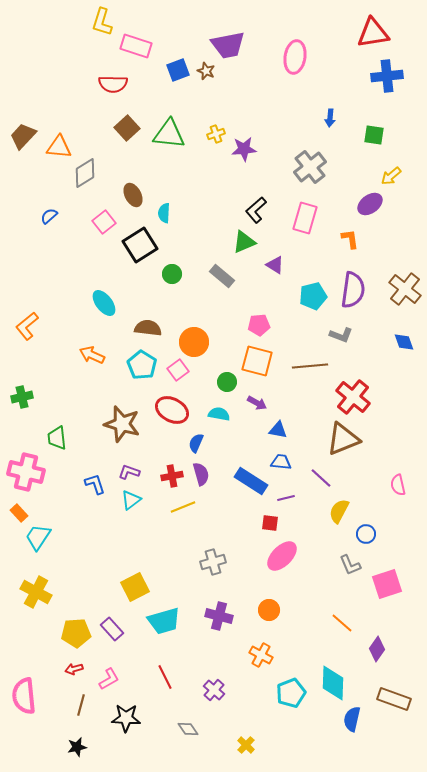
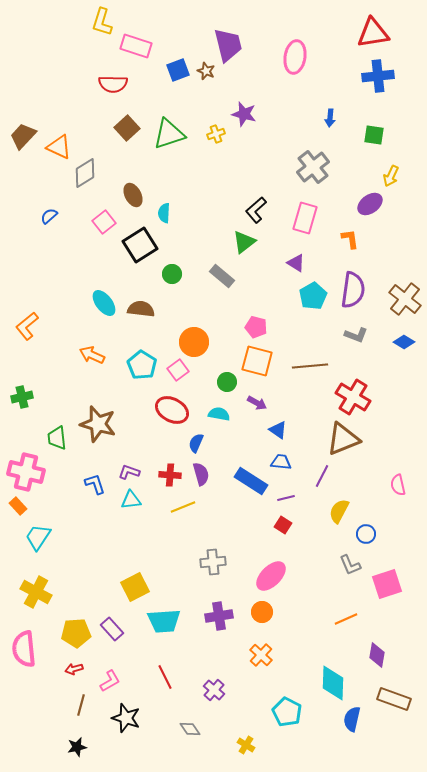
purple trapezoid at (228, 45): rotated 93 degrees counterclockwise
blue cross at (387, 76): moved 9 px left
green triangle at (169, 134): rotated 24 degrees counterclockwise
orange triangle at (59, 147): rotated 20 degrees clockwise
purple star at (244, 149): moved 35 px up; rotated 20 degrees clockwise
gray cross at (310, 167): moved 3 px right
yellow arrow at (391, 176): rotated 25 degrees counterclockwise
green triangle at (244, 242): rotated 15 degrees counterclockwise
purple triangle at (275, 265): moved 21 px right, 2 px up
brown cross at (405, 289): moved 10 px down
cyan pentagon at (313, 296): rotated 16 degrees counterclockwise
pink pentagon at (259, 325): moved 3 px left, 2 px down; rotated 20 degrees clockwise
brown semicircle at (148, 328): moved 7 px left, 19 px up
gray L-shape at (341, 335): moved 15 px right
blue diamond at (404, 342): rotated 40 degrees counterclockwise
red cross at (353, 397): rotated 8 degrees counterclockwise
brown star at (122, 424): moved 24 px left
blue triangle at (278, 430): rotated 24 degrees clockwise
red cross at (172, 476): moved 2 px left, 1 px up; rotated 15 degrees clockwise
purple line at (321, 478): moved 1 px right, 2 px up; rotated 75 degrees clockwise
cyan triangle at (131, 500): rotated 30 degrees clockwise
orange rectangle at (19, 513): moved 1 px left, 7 px up
red square at (270, 523): moved 13 px right, 2 px down; rotated 24 degrees clockwise
pink ellipse at (282, 556): moved 11 px left, 20 px down
gray cross at (213, 562): rotated 10 degrees clockwise
orange circle at (269, 610): moved 7 px left, 2 px down
purple cross at (219, 616): rotated 24 degrees counterclockwise
cyan trapezoid at (164, 621): rotated 12 degrees clockwise
orange line at (342, 623): moved 4 px right, 4 px up; rotated 65 degrees counterclockwise
purple diamond at (377, 649): moved 6 px down; rotated 25 degrees counterclockwise
orange cross at (261, 655): rotated 15 degrees clockwise
pink L-shape at (109, 679): moved 1 px right, 2 px down
cyan pentagon at (291, 693): moved 4 px left, 19 px down; rotated 24 degrees counterclockwise
pink semicircle at (24, 696): moved 47 px up
black star at (126, 718): rotated 16 degrees clockwise
gray diamond at (188, 729): moved 2 px right
yellow cross at (246, 745): rotated 12 degrees counterclockwise
